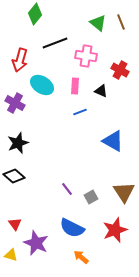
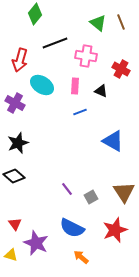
red cross: moved 1 px right, 1 px up
